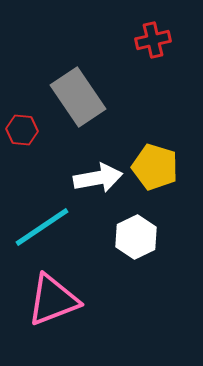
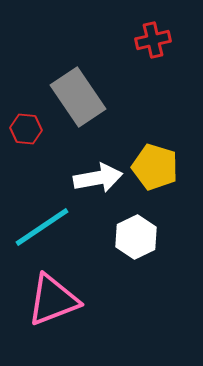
red hexagon: moved 4 px right, 1 px up
